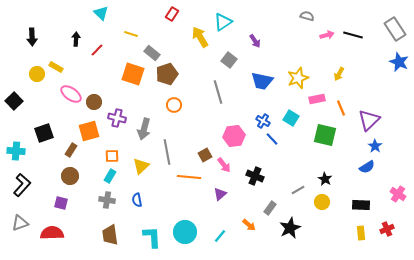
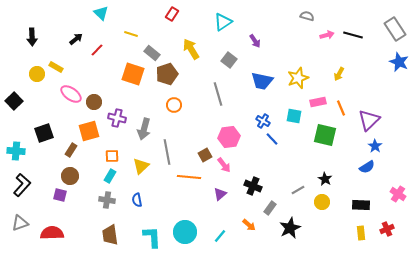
yellow arrow at (200, 37): moved 9 px left, 12 px down
black arrow at (76, 39): rotated 48 degrees clockwise
gray line at (218, 92): moved 2 px down
pink rectangle at (317, 99): moved 1 px right, 3 px down
cyan square at (291, 118): moved 3 px right, 2 px up; rotated 21 degrees counterclockwise
pink hexagon at (234, 136): moved 5 px left, 1 px down
black cross at (255, 176): moved 2 px left, 10 px down
purple square at (61, 203): moved 1 px left, 8 px up
